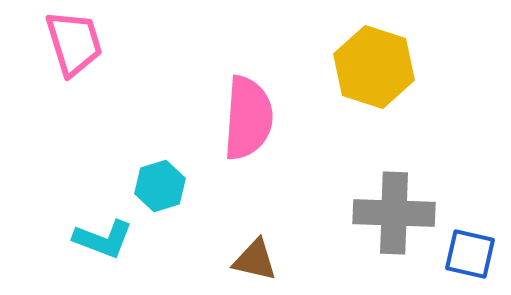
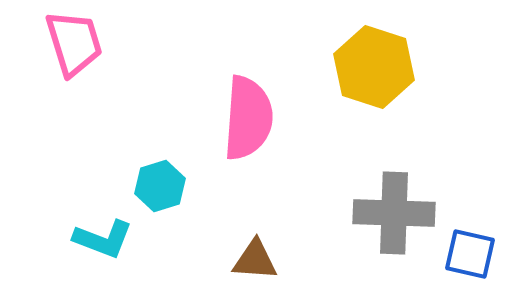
brown triangle: rotated 9 degrees counterclockwise
